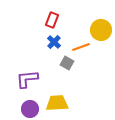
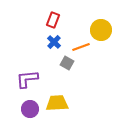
red rectangle: moved 1 px right
